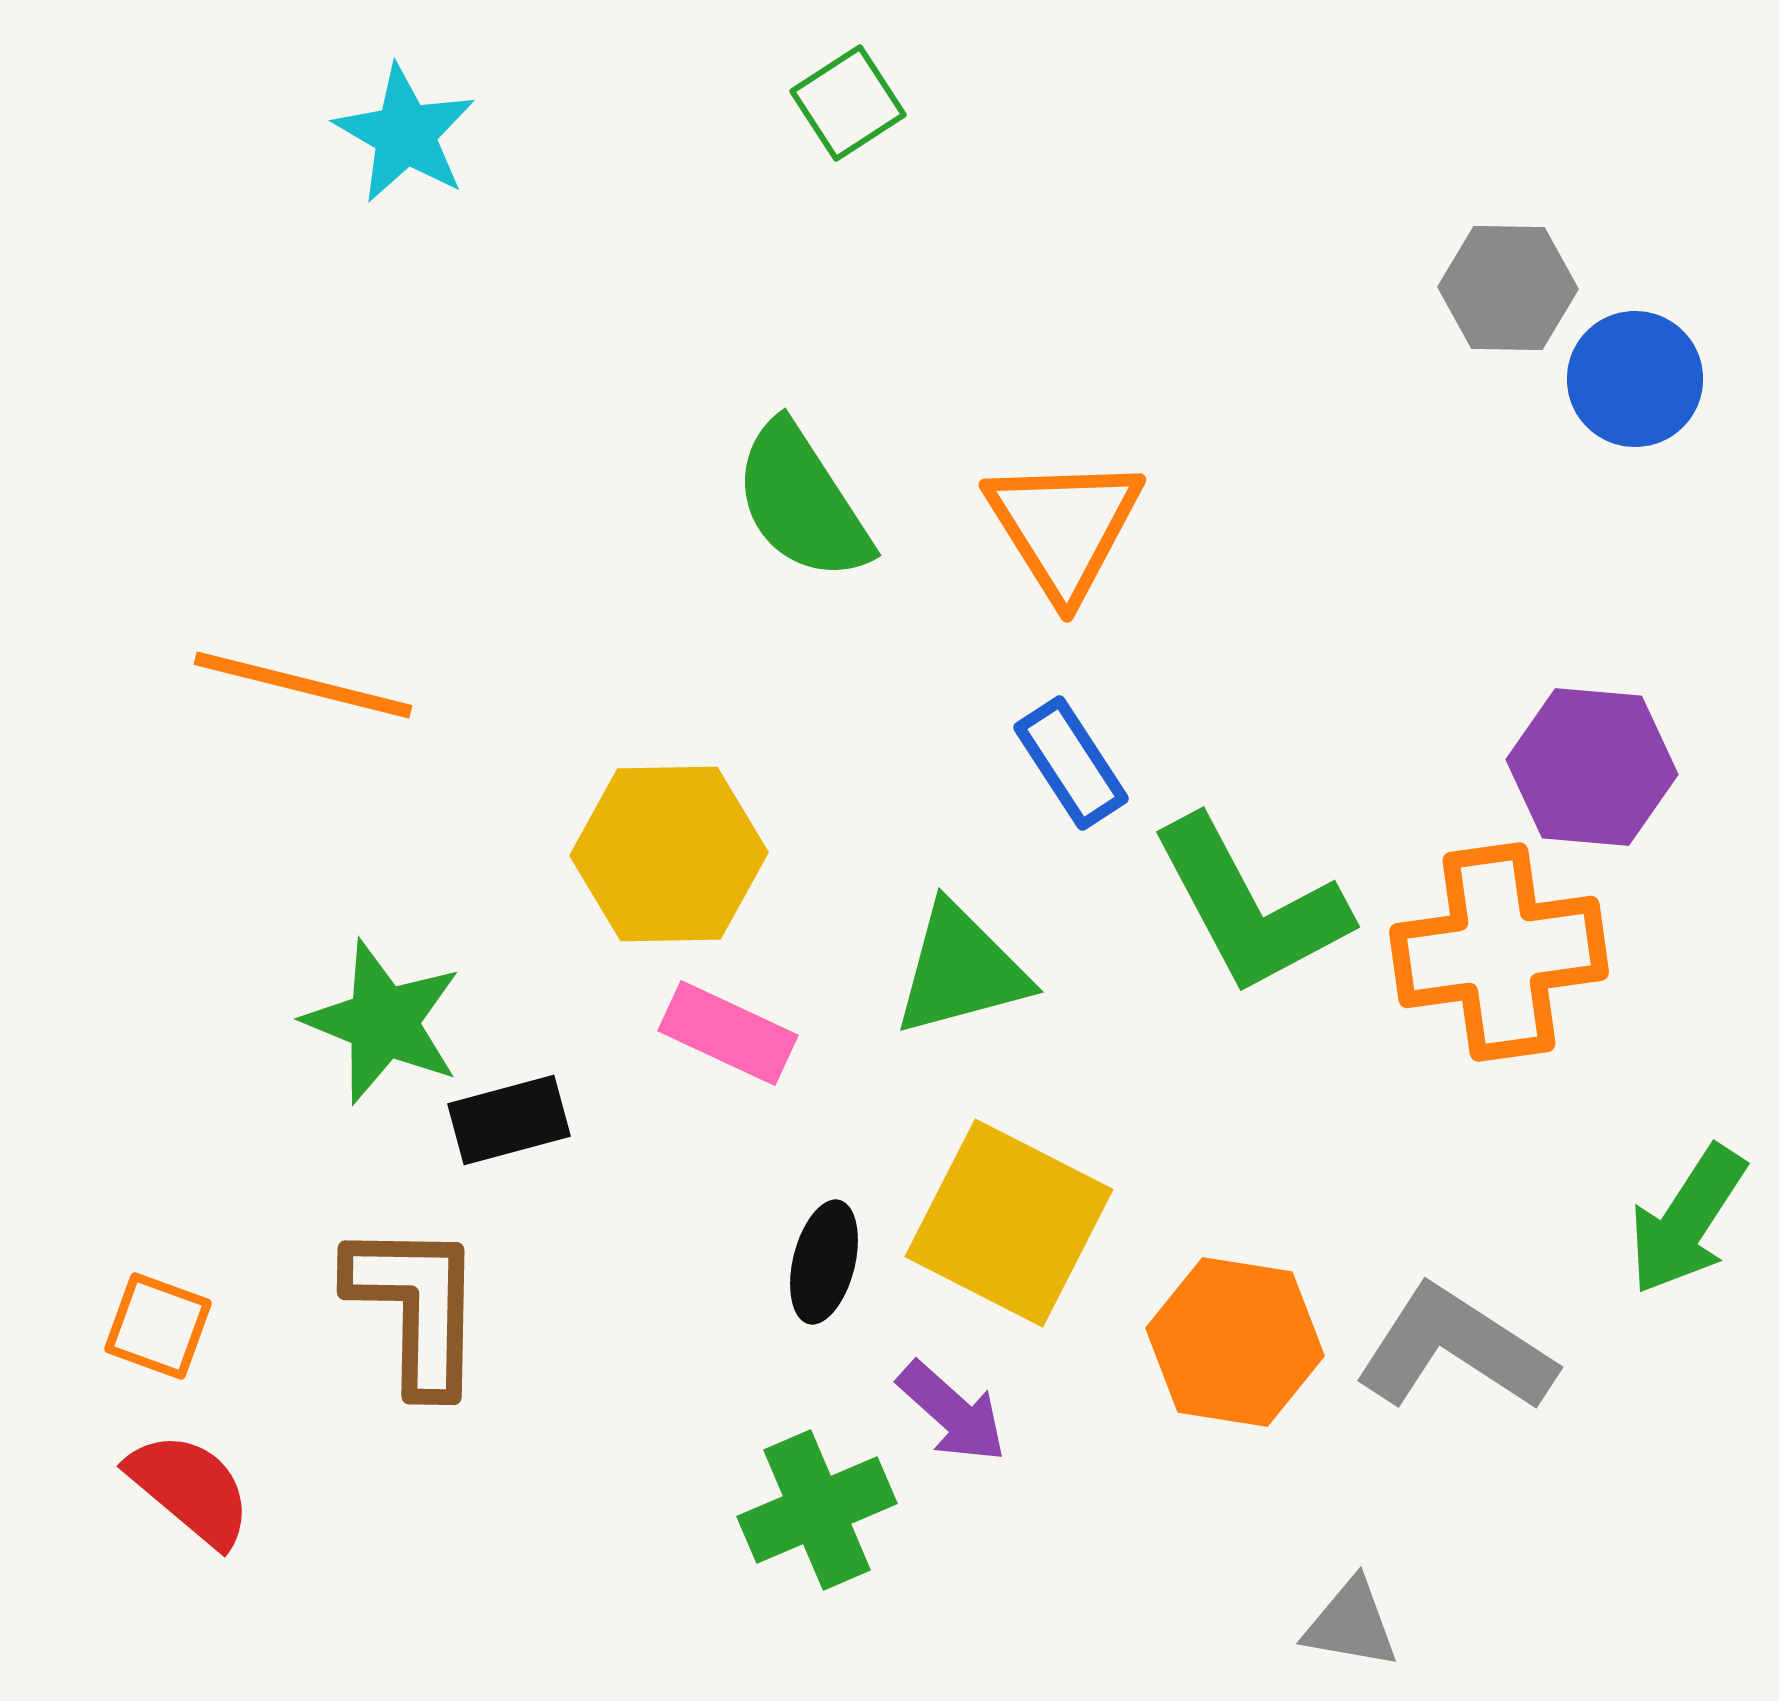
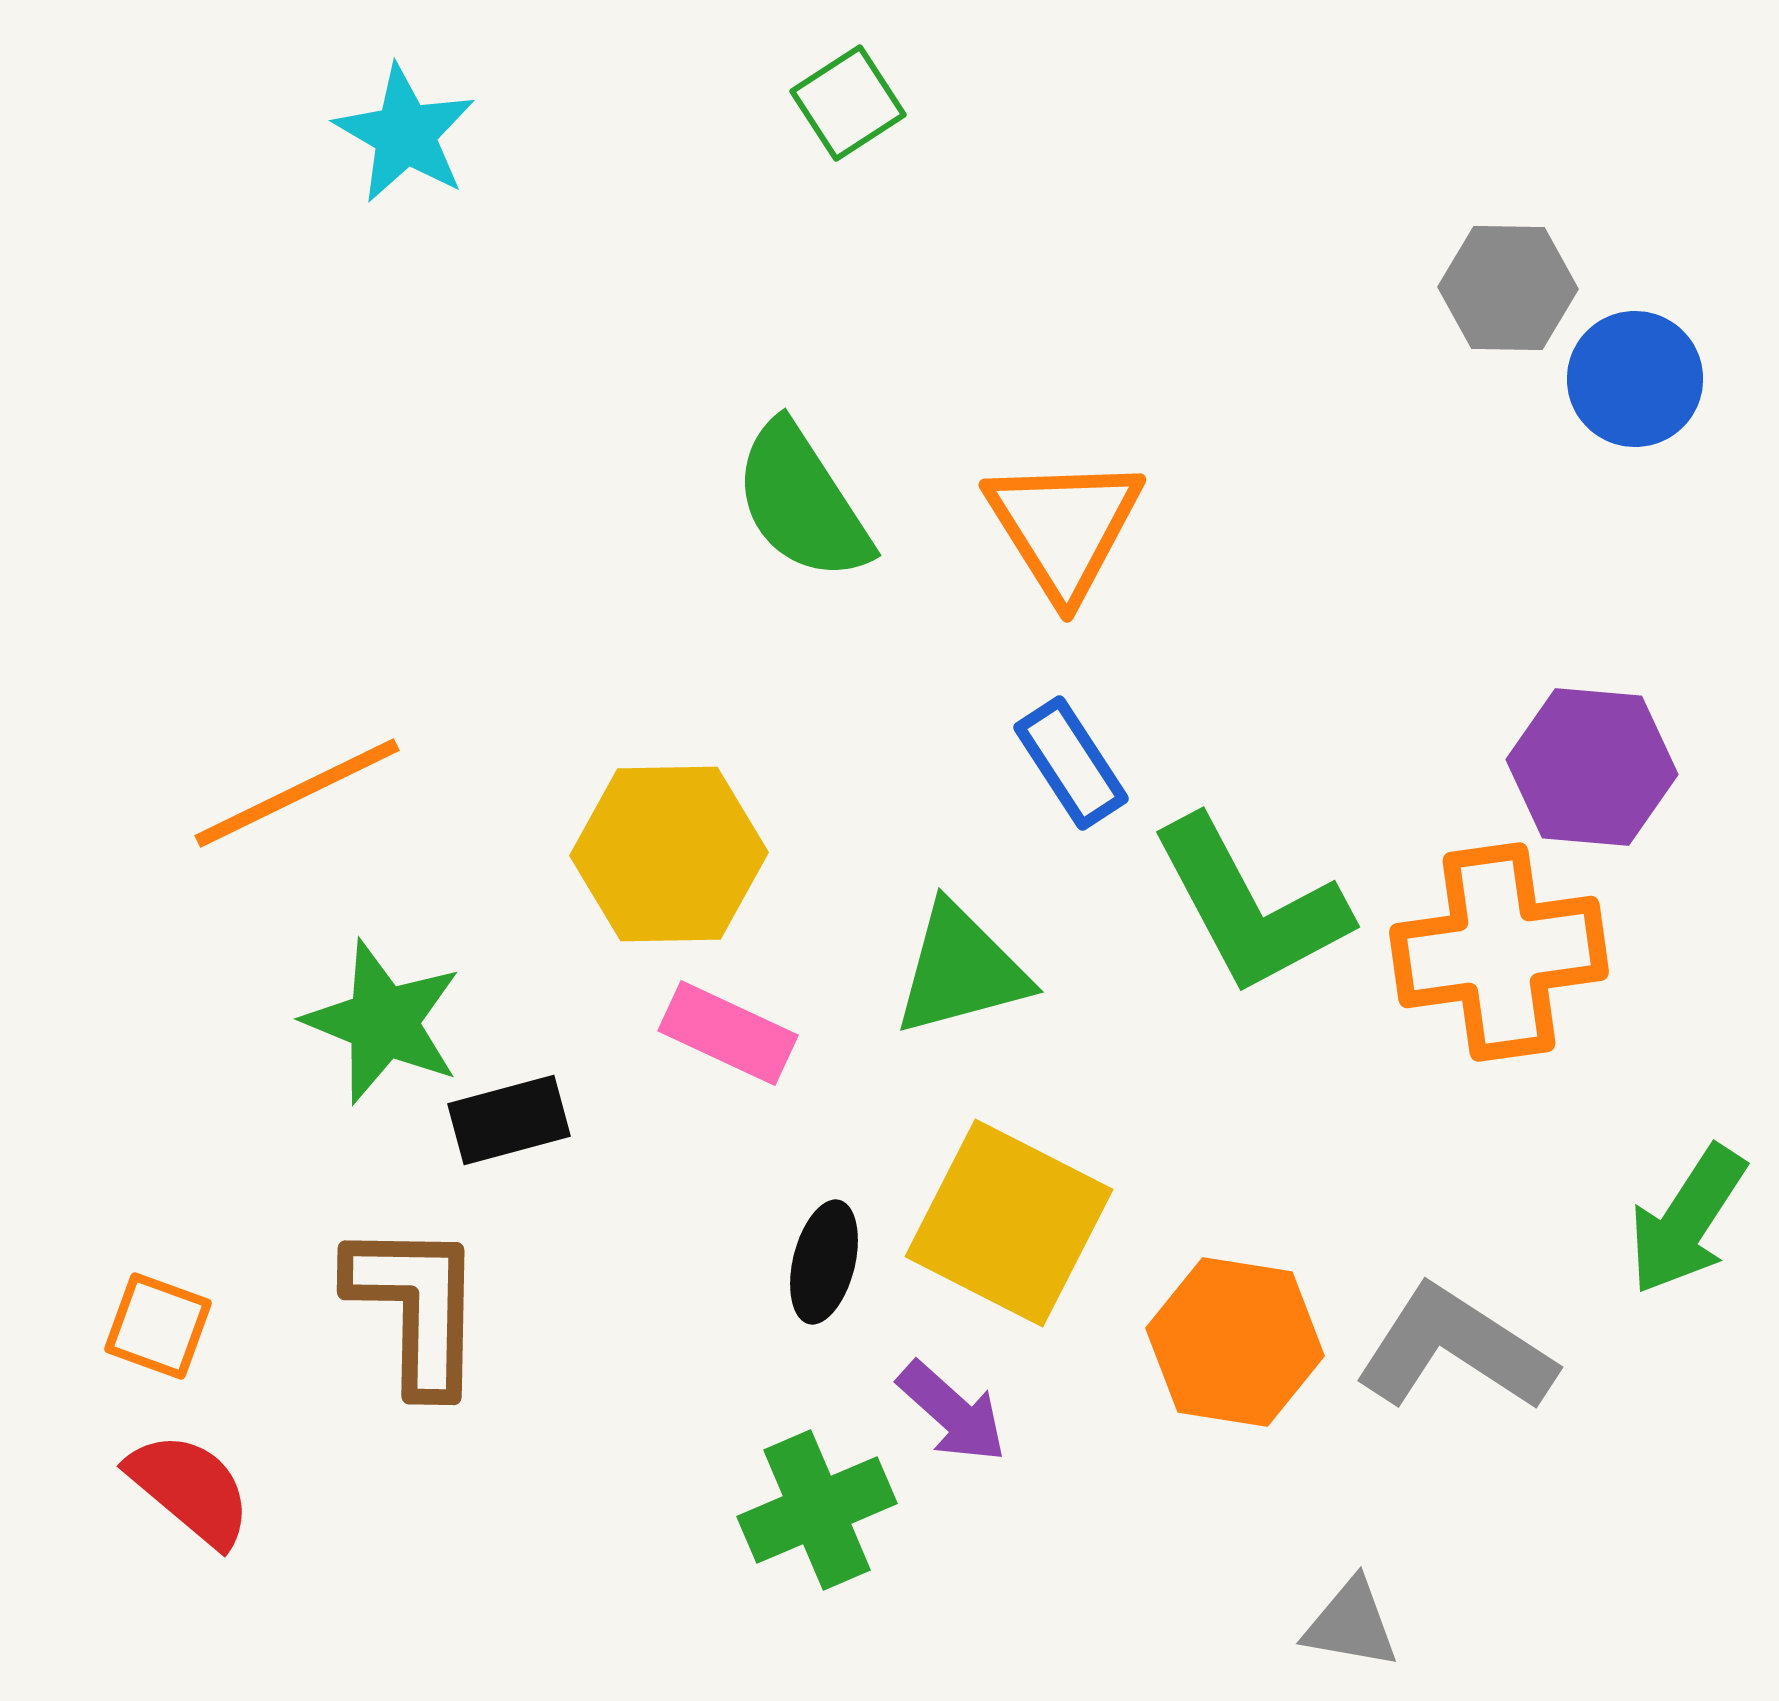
orange line: moved 6 px left, 108 px down; rotated 40 degrees counterclockwise
